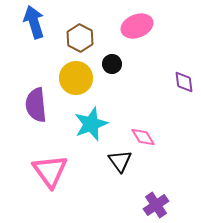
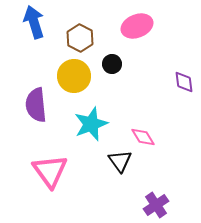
yellow circle: moved 2 px left, 2 px up
